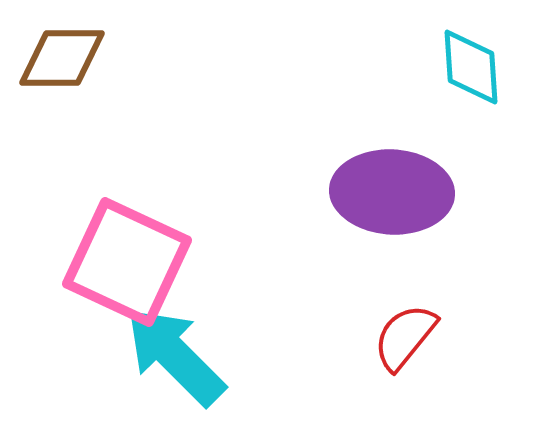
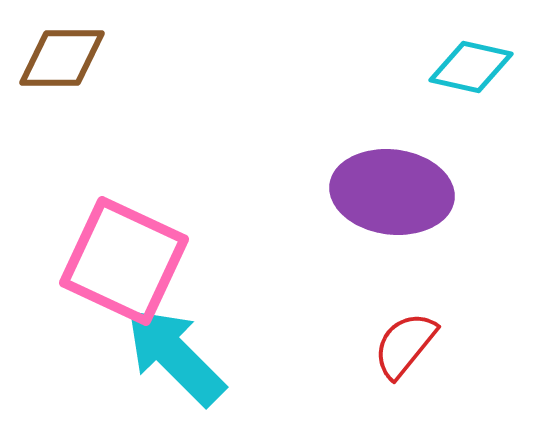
cyan diamond: rotated 74 degrees counterclockwise
purple ellipse: rotated 4 degrees clockwise
pink square: moved 3 px left, 1 px up
red semicircle: moved 8 px down
